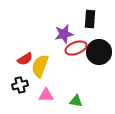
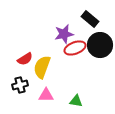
black rectangle: rotated 54 degrees counterclockwise
red ellipse: moved 1 px left
black circle: moved 1 px right, 7 px up
yellow semicircle: moved 2 px right, 1 px down
